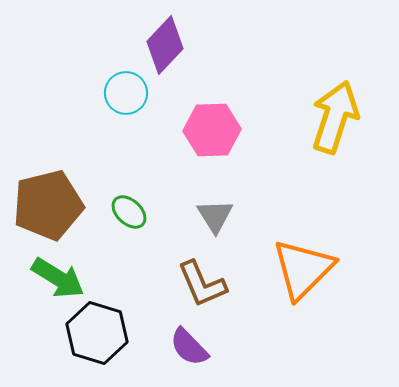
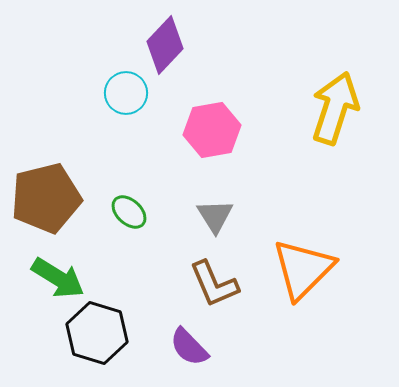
yellow arrow: moved 9 px up
pink hexagon: rotated 8 degrees counterclockwise
brown pentagon: moved 2 px left, 7 px up
brown L-shape: moved 12 px right
